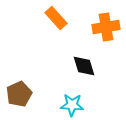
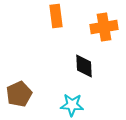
orange rectangle: moved 2 px up; rotated 35 degrees clockwise
orange cross: moved 2 px left
black diamond: rotated 15 degrees clockwise
